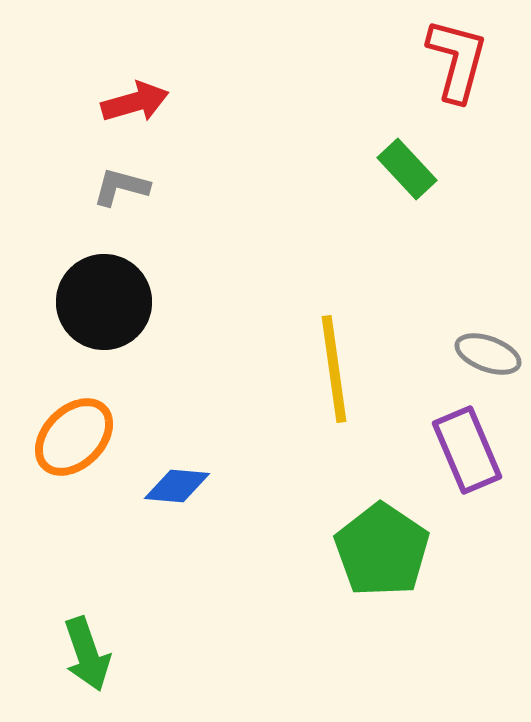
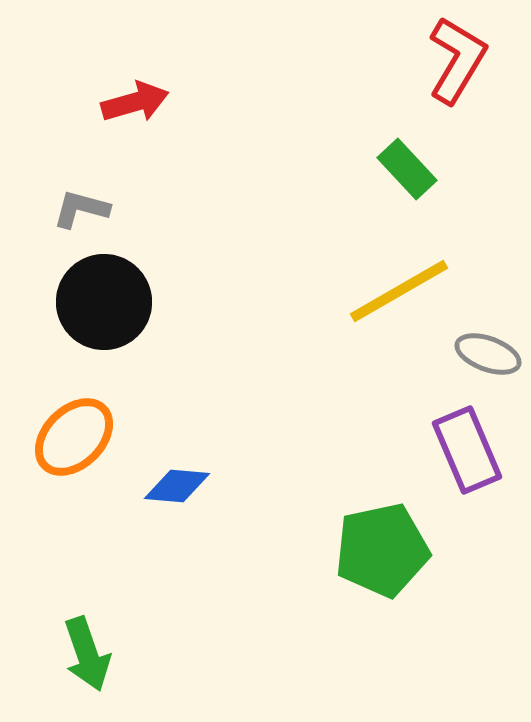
red L-shape: rotated 16 degrees clockwise
gray L-shape: moved 40 px left, 22 px down
yellow line: moved 65 px right, 78 px up; rotated 68 degrees clockwise
green pentagon: rotated 26 degrees clockwise
